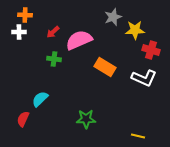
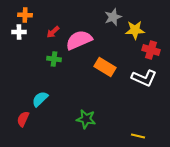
green star: rotated 12 degrees clockwise
